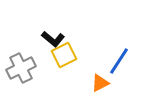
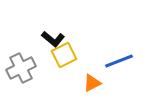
blue line: rotated 36 degrees clockwise
orange triangle: moved 8 px left
